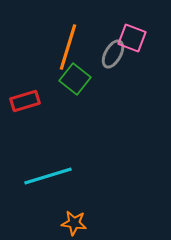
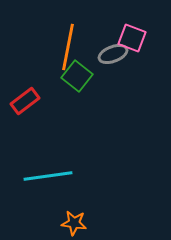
orange line: rotated 6 degrees counterclockwise
gray ellipse: rotated 40 degrees clockwise
green square: moved 2 px right, 3 px up
red rectangle: rotated 20 degrees counterclockwise
cyan line: rotated 9 degrees clockwise
